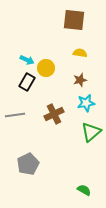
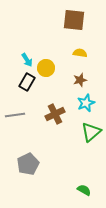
cyan arrow: rotated 32 degrees clockwise
cyan star: rotated 12 degrees counterclockwise
brown cross: moved 1 px right
